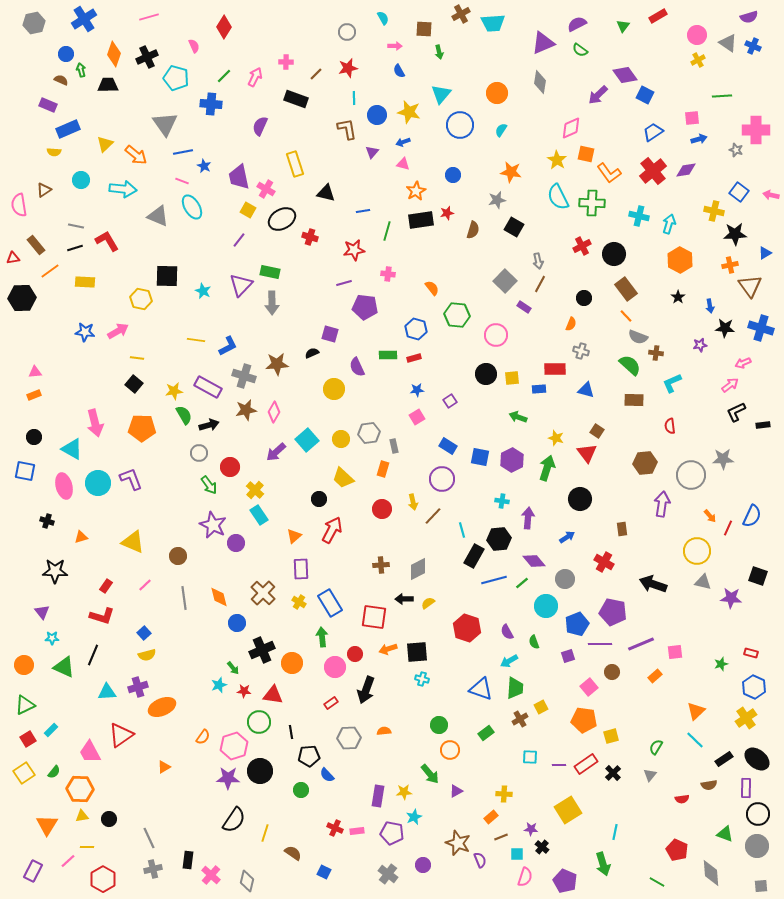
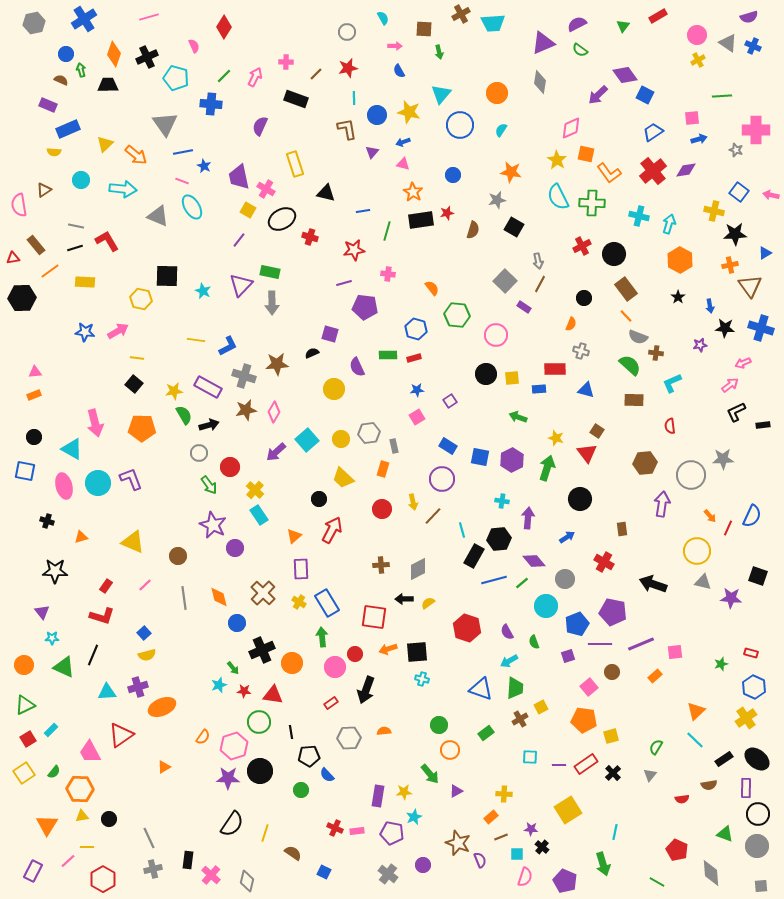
orange star at (416, 191): moved 3 px left, 1 px down; rotated 12 degrees counterclockwise
purple circle at (236, 543): moved 1 px left, 5 px down
blue rectangle at (330, 603): moved 3 px left
black semicircle at (234, 820): moved 2 px left, 4 px down
